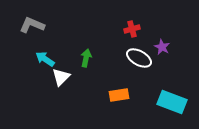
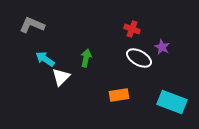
red cross: rotated 35 degrees clockwise
